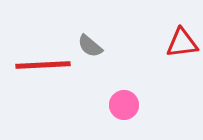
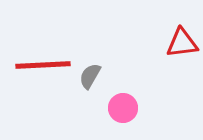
gray semicircle: moved 30 px down; rotated 80 degrees clockwise
pink circle: moved 1 px left, 3 px down
